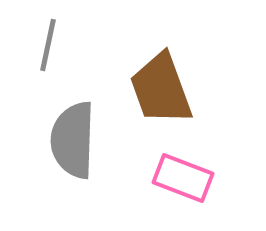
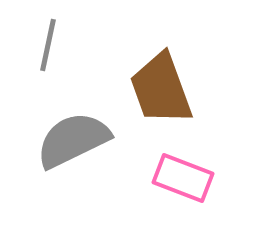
gray semicircle: rotated 62 degrees clockwise
